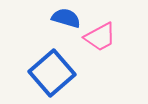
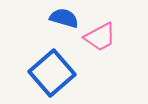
blue semicircle: moved 2 px left
